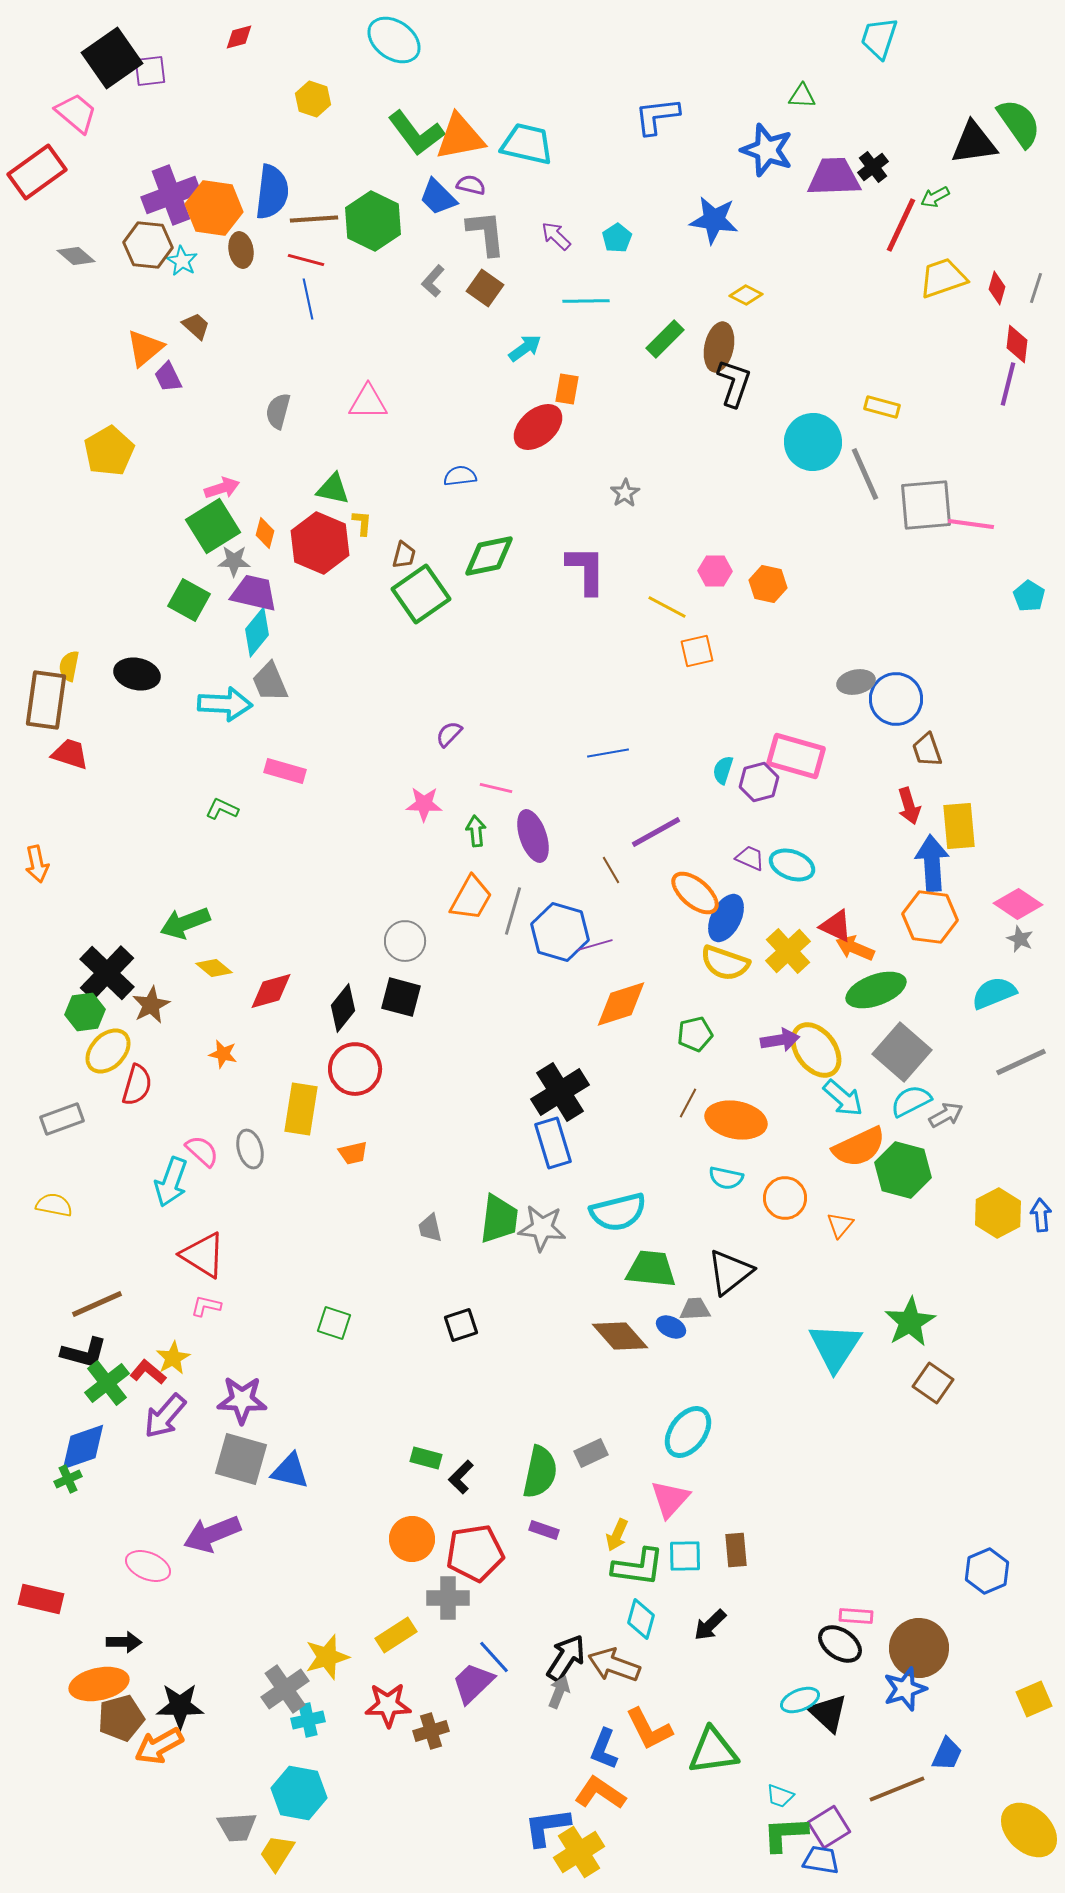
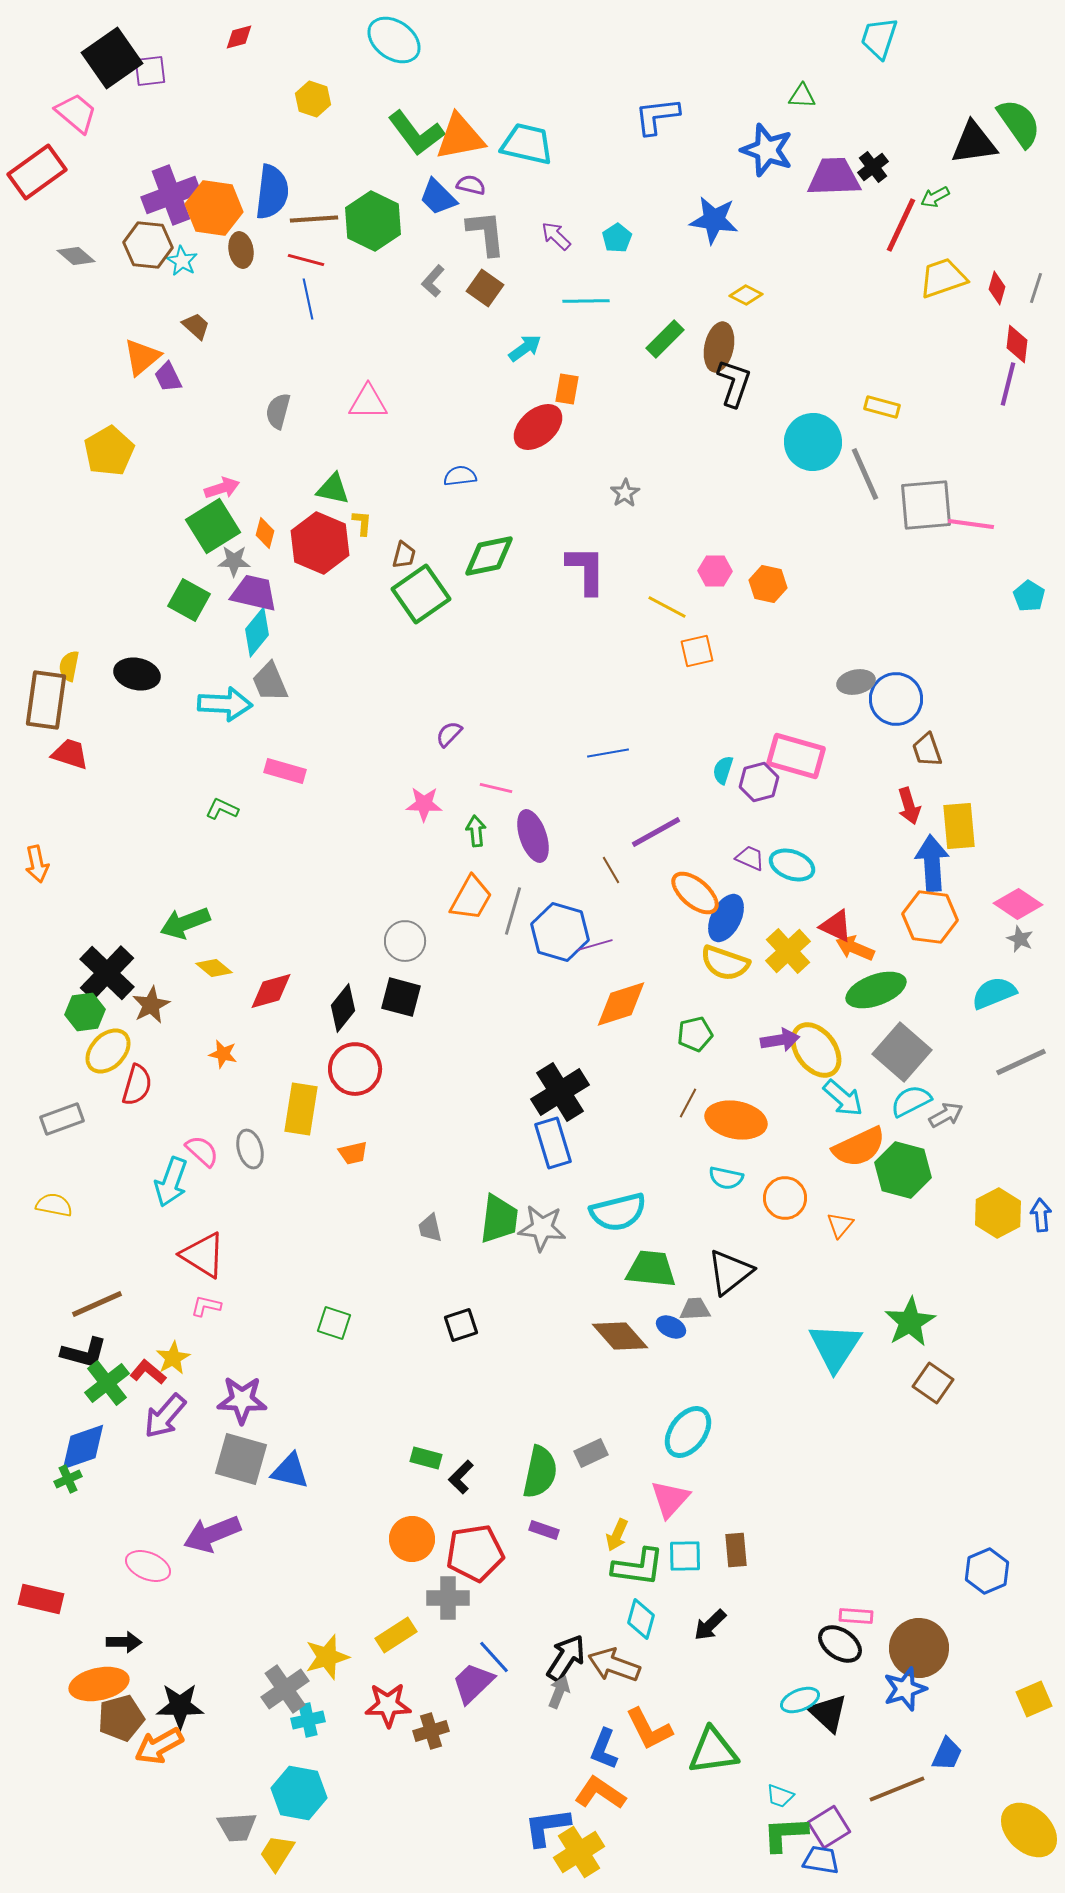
orange triangle at (145, 348): moved 3 px left, 9 px down
